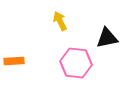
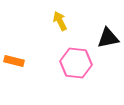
black triangle: moved 1 px right
orange rectangle: rotated 18 degrees clockwise
